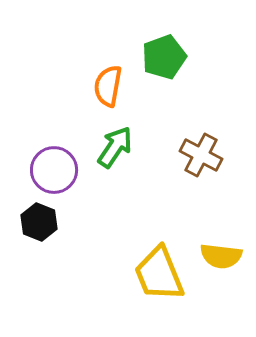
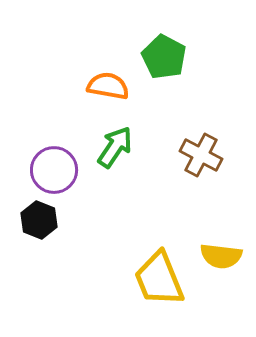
green pentagon: rotated 24 degrees counterclockwise
orange semicircle: rotated 90 degrees clockwise
black hexagon: moved 2 px up
yellow trapezoid: moved 5 px down
